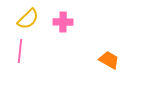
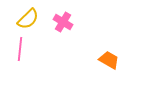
pink cross: rotated 30 degrees clockwise
pink line: moved 2 px up
